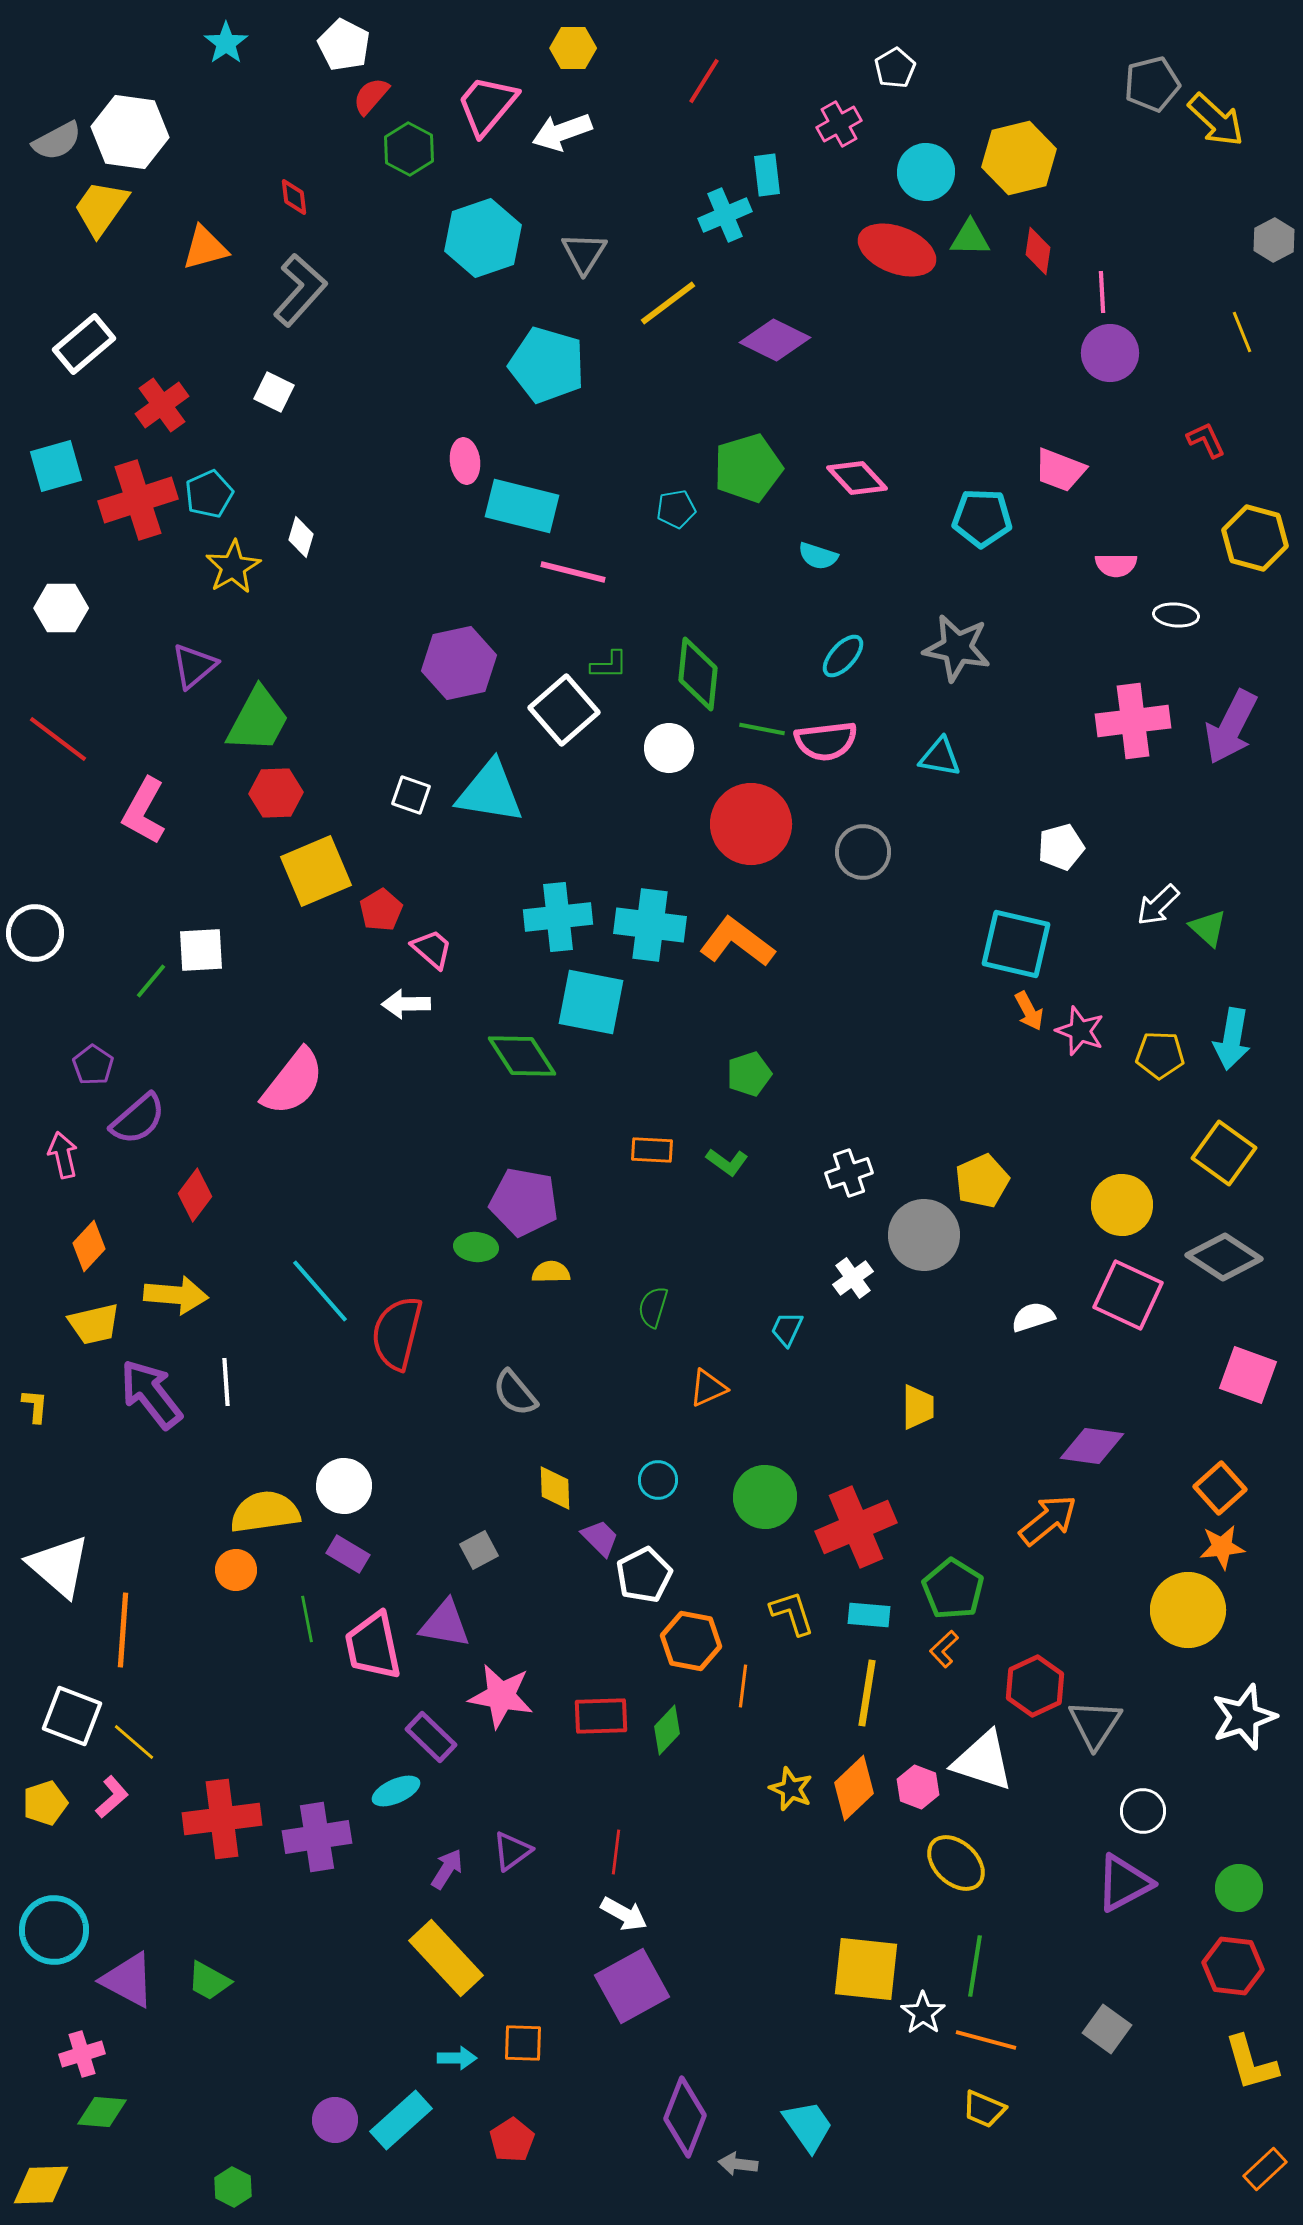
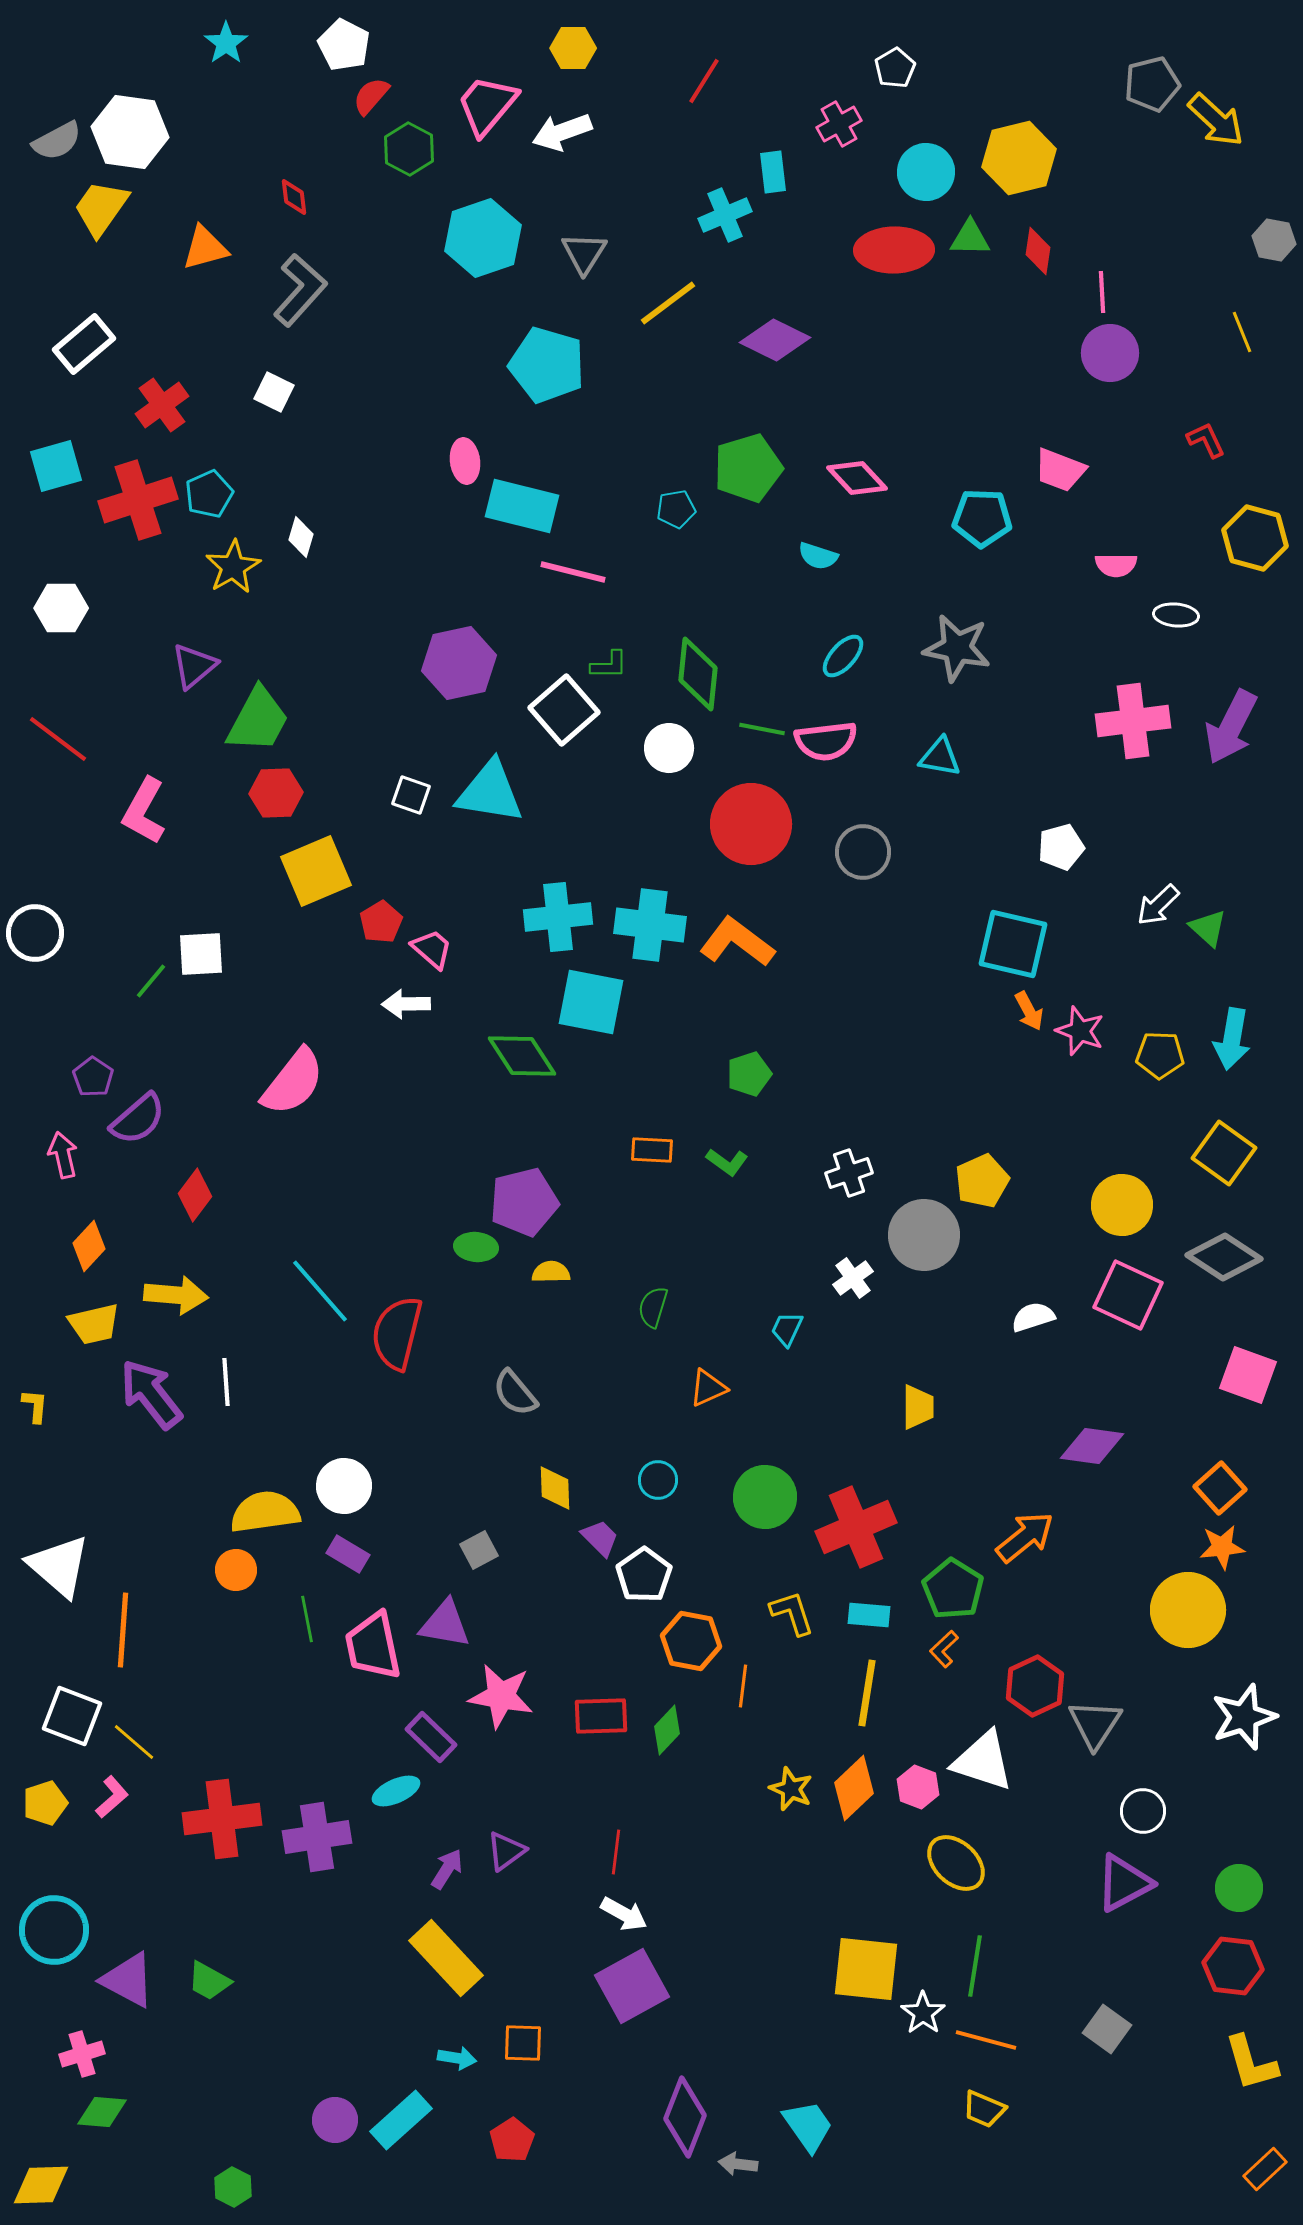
cyan rectangle at (767, 175): moved 6 px right, 3 px up
gray hexagon at (1274, 240): rotated 21 degrees counterclockwise
red ellipse at (897, 250): moved 3 px left; rotated 22 degrees counterclockwise
red pentagon at (381, 910): moved 12 px down
cyan square at (1016, 944): moved 3 px left
white square at (201, 950): moved 4 px down
purple pentagon at (93, 1065): moved 12 px down
purple pentagon at (524, 1202): rotated 24 degrees counterclockwise
orange arrow at (1048, 1520): moved 23 px left, 17 px down
white pentagon at (644, 1575): rotated 8 degrees counterclockwise
purple triangle at (512, 1851): moved 6 px left
cyan arrow at (457, 2058): rotated 9 degrees clockwise
